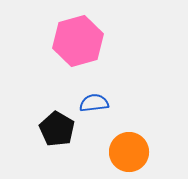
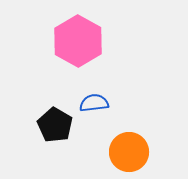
pink hexagon: rotated 15 degrees counterclockwise
black pentagon: moved 2 px left, 4 px up
